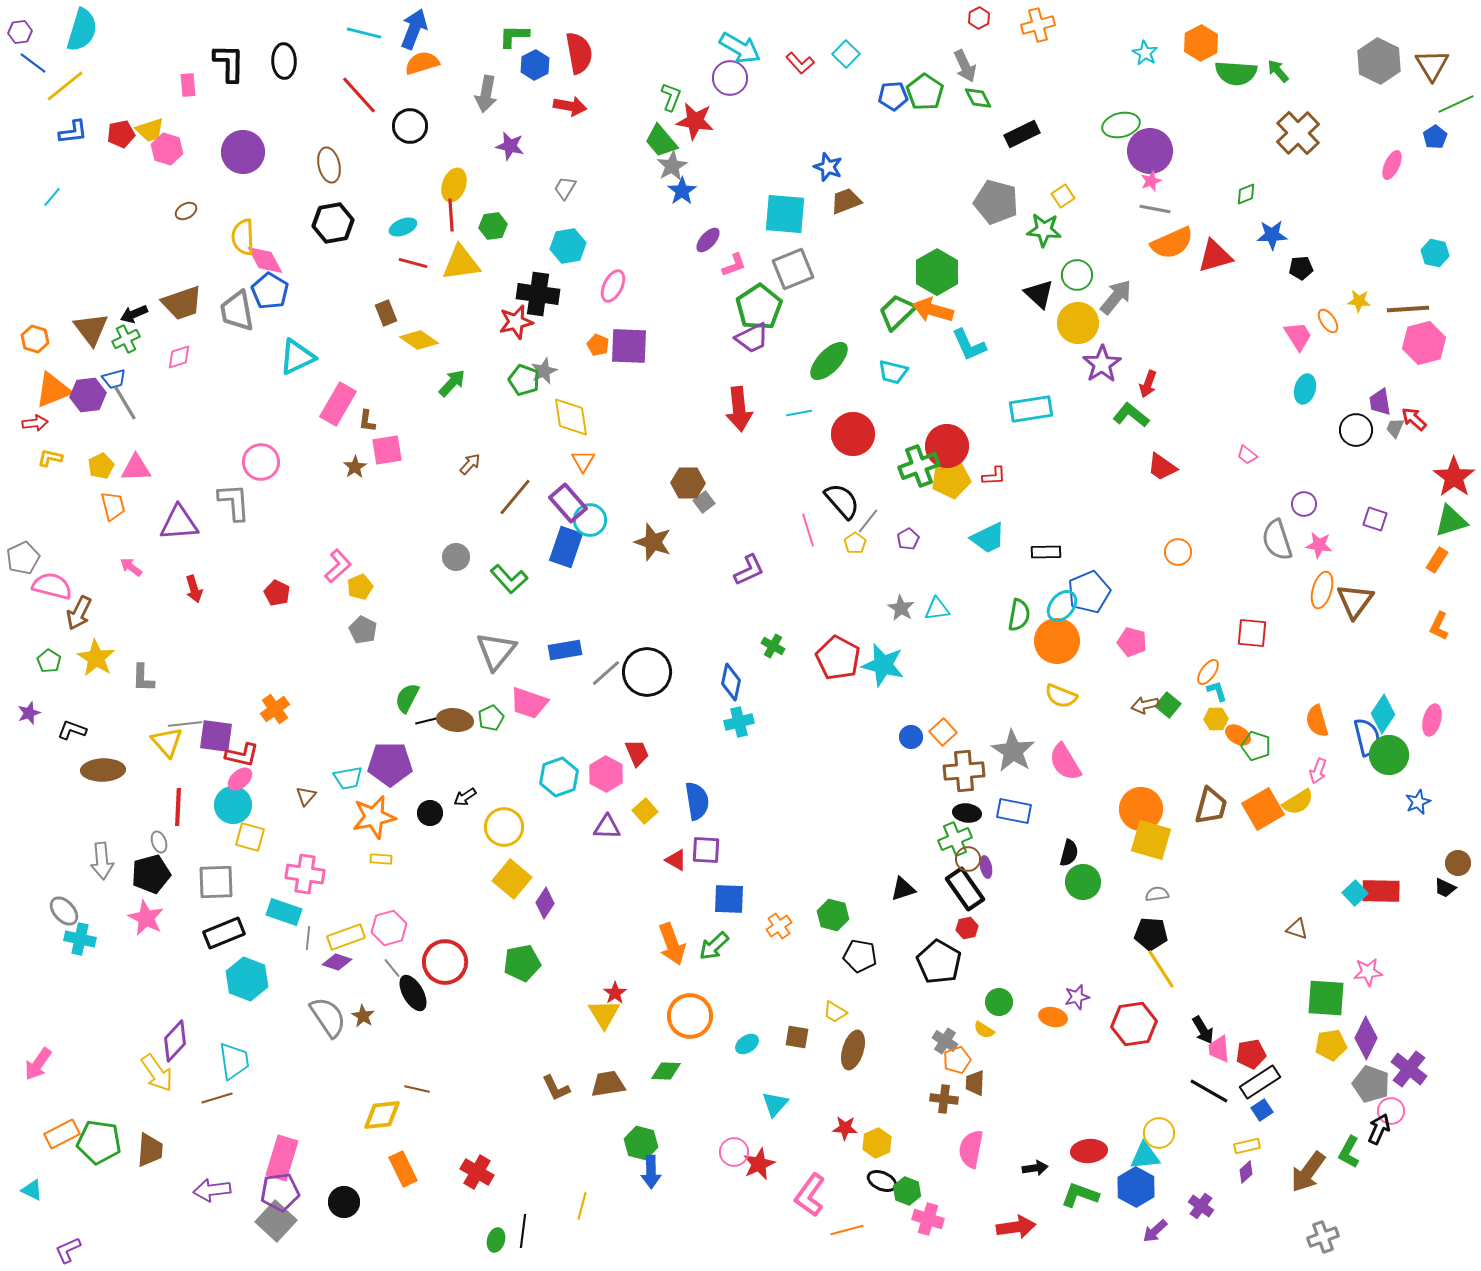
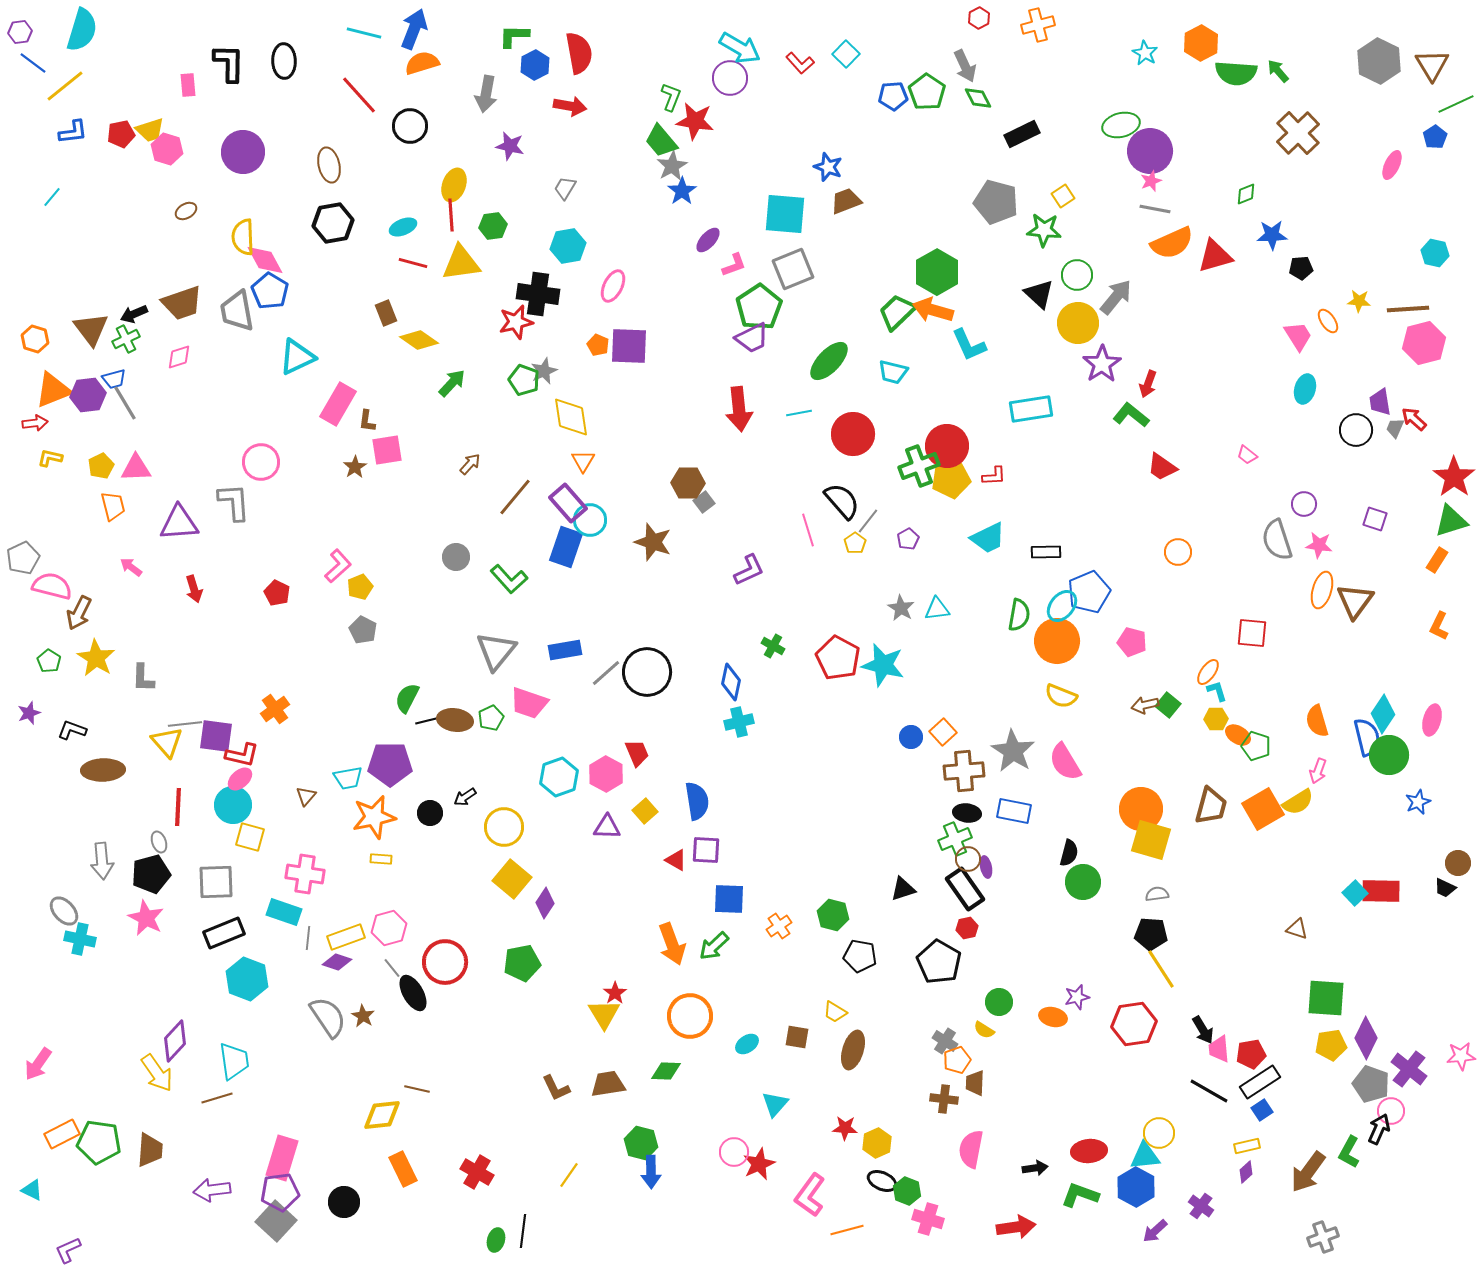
green pentagon at (925, 92): moved 2 px right
pink star at (1368, 972): moved 93 px right, 84 px down
yellow line at (582, 1206): moved 13 px left, 31 px up; rotated 20 degrees clockwise
